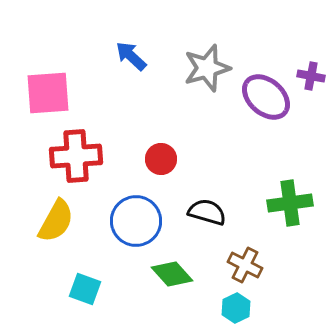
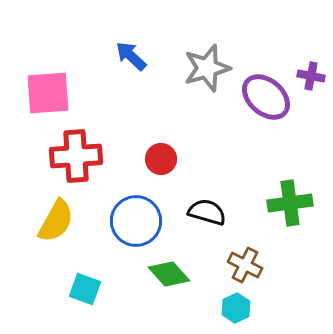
green diamond: moved 3 px left
